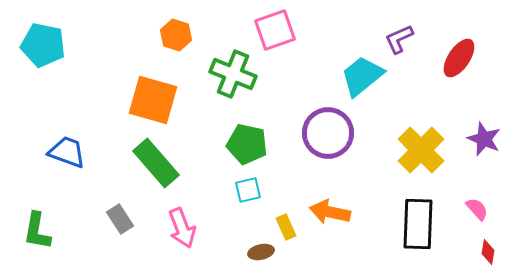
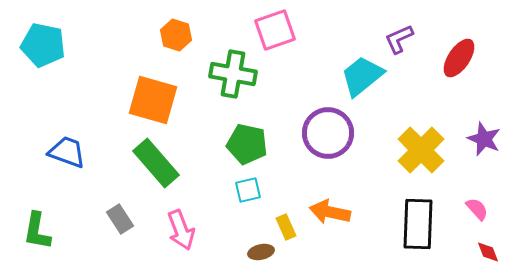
green cross: rotated 12 degrees counterclockwise
pink arrow: moved 1 px left, 2 px down
red diamond: rotated 30 degrees counterclockwise
